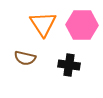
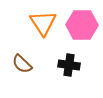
orange triangle: moved 1 px up
brown semicircle: moved 3 px left, 6 px down; rotated 30 degrees clockwise
